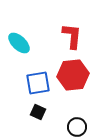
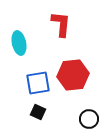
red L-shape: moved 11 px left, 12 px up
cyan ellipse: rotated 35 degrees clockwise
black circle: moved 12 px right, 8 px up
